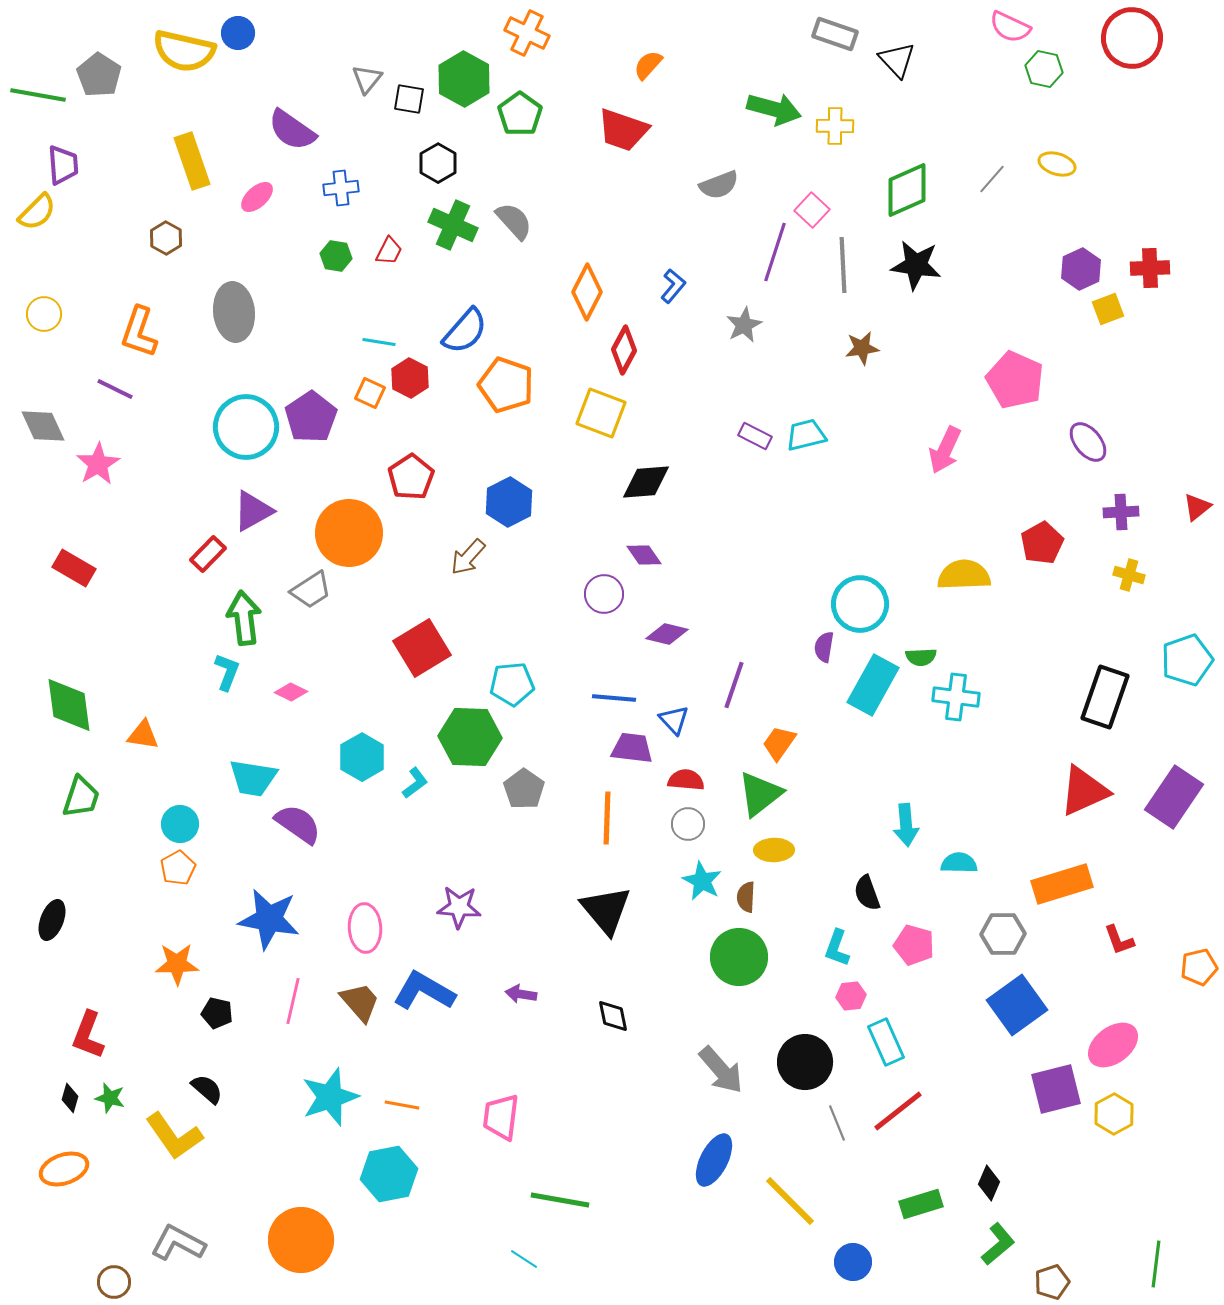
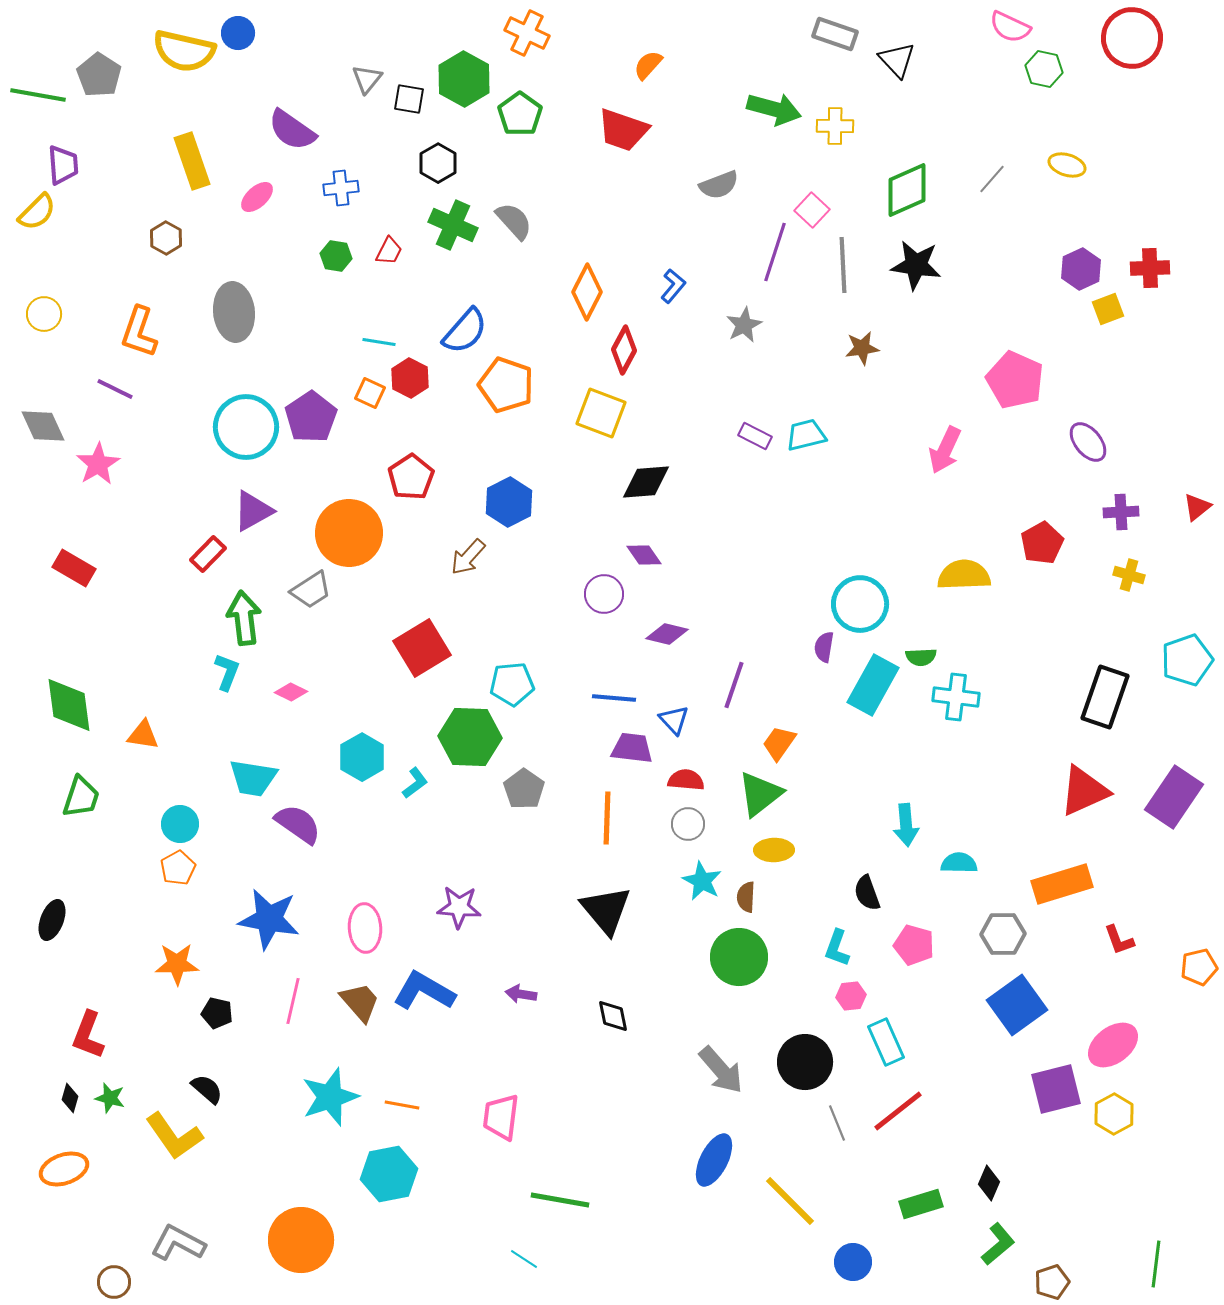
yellow ellipse at (1057, 164): moved 10 px right, 1 px down
